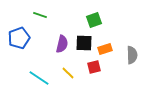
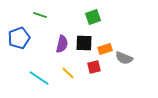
green square: moved 1 px left, 3 px up
gray semicircle: moved 8 px left, 3 px down; rotated 114 degrees clockwise
